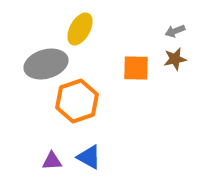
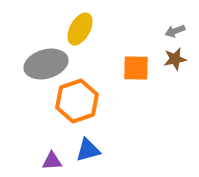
blue triangle: moved 1 px left, 7 px up; rotated 44 degrees counterclockwise
